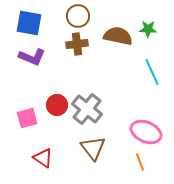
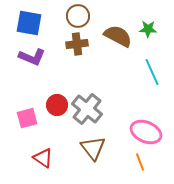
brown semicircle: rotated 16 degrees clockwise
